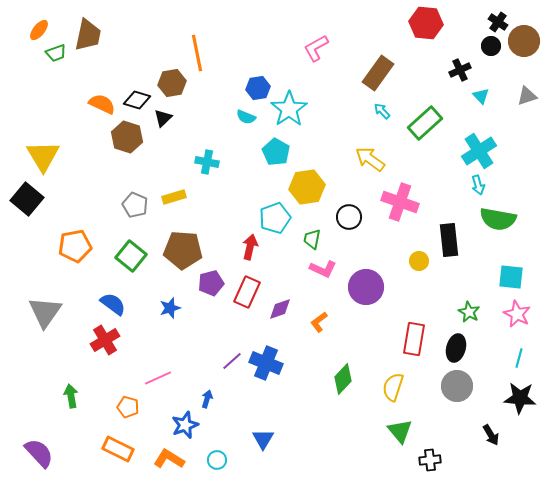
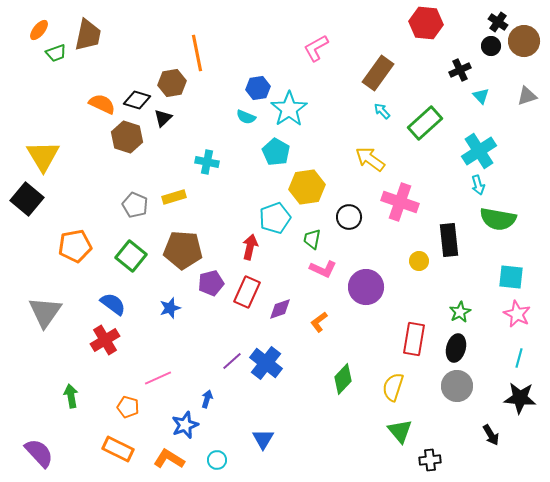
green star at (469, 312): moved 9 px left; rotated 15 degrees clockwise
blue cross at (266, 363): rotated 16 degrees clockwise
